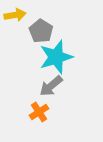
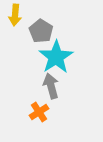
yellow arrow: rotated 105 degrees clockwise
cyan star: rotated 16 degrees counterclockwise
gray arrow: rotated 115 degrees clockwise
